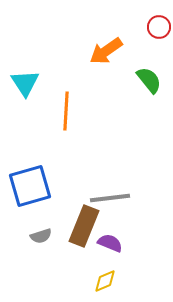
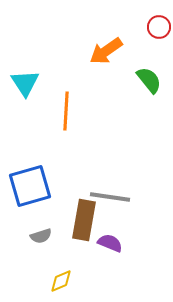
gray line: moved 1 px up; rotated 15 degrees clockwise
brown rectangle: moved 6 px up; rotated 12 degrees counterclockwise
yellow diamond: moved 44 px left
